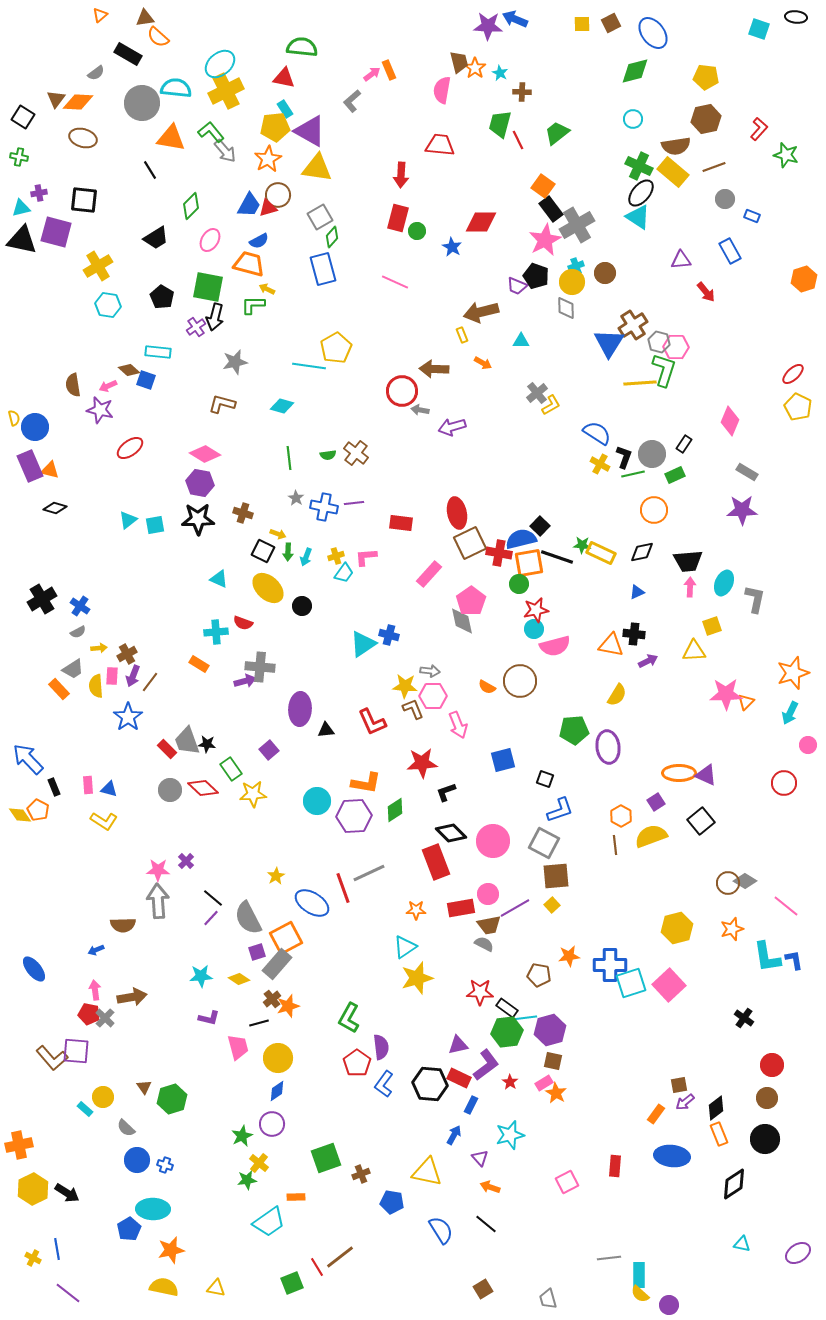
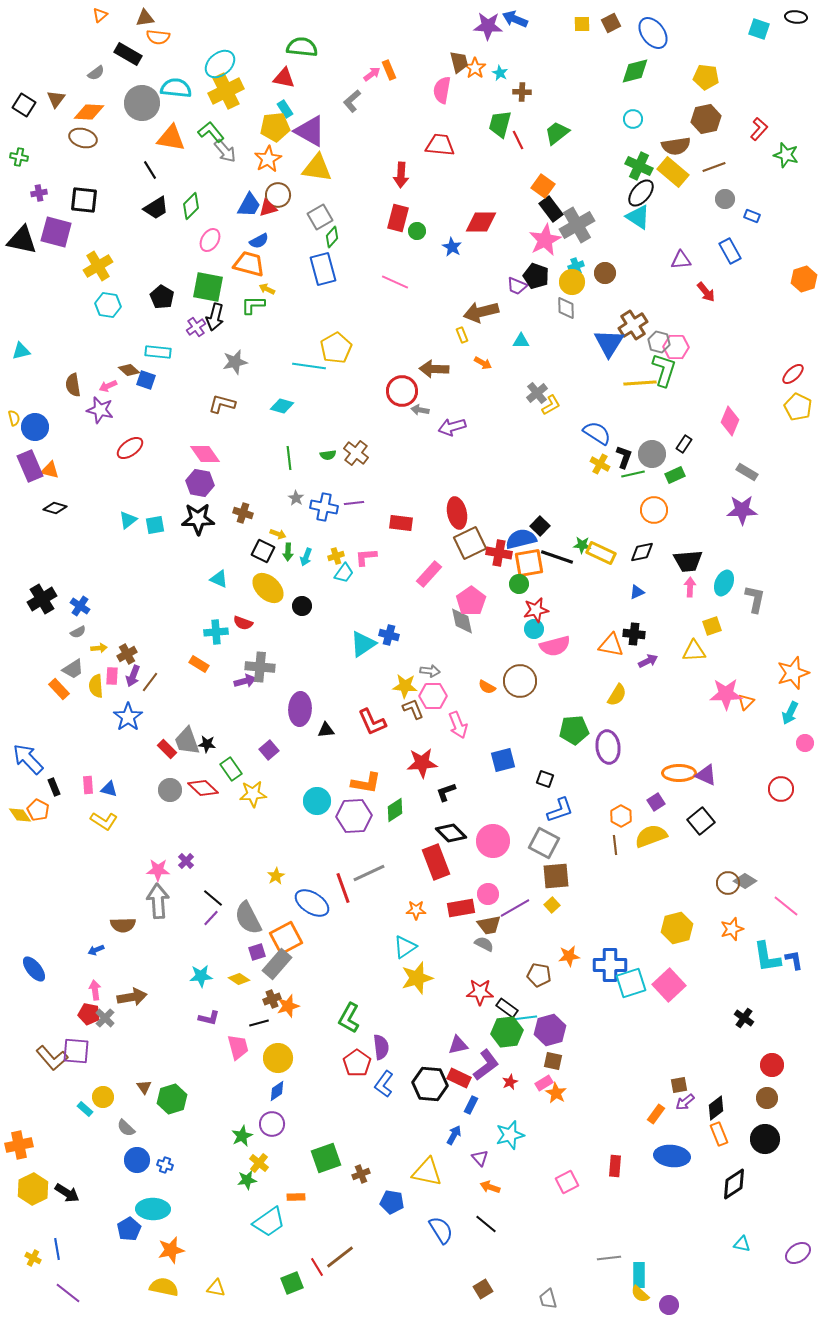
orange semicircle at (158, 37): rotated 35 degrees counterclockwise
orange diamond at (78, 102): moved 11 px right, 10 px down
black square at (23, 117): moved 1 px right, 12 px up
cyan triangle at (21, 208): moved 143 px down
black trapezoid at (156, 238): moved 30 px up
pink diamond at (205, 454): rotated 24 degrees clockwise
pink circle at (808, 745): moved 3 px left, 2 px up
red circle at (784, 783): moved 3 px left, 6 px down
brown cross at (272, 999): rotated 18 degrees clockwise
red star at (510, 1082): rotated 14 degrees clockwise
